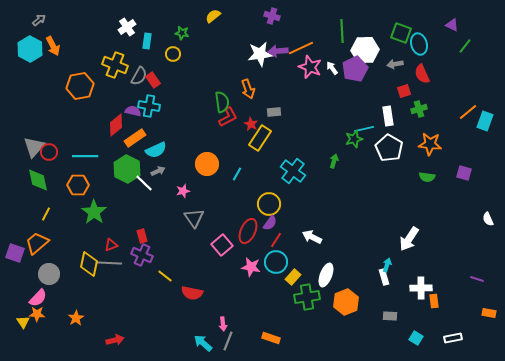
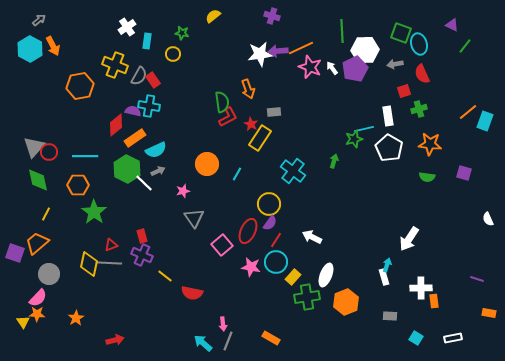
orange rectangle at (271, 338): rotated 12 degrees clockwise
